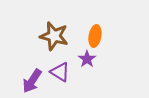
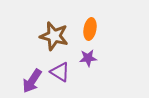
orange ellipse: moved 5 px left, 7 px up
purple star: moved 1 px right, 1 px up; rotated 30 degrees clockwise
